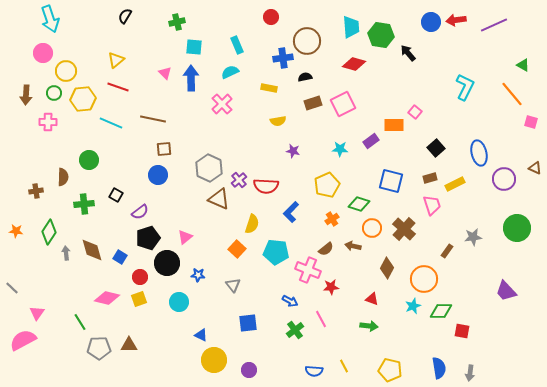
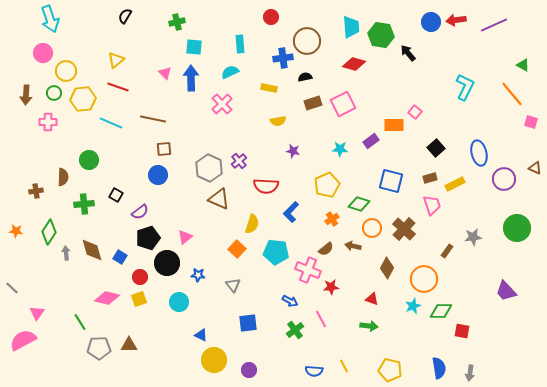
cyan rectangle at (237, 45): moved 3 px right, 1 px up; rotated 18 degrees clockwise
purple cross at (239, 180): moved 19 px up
